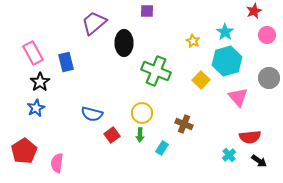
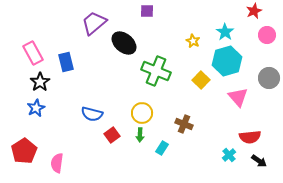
black ellipse: rotated 50 degrees counterclockwise
